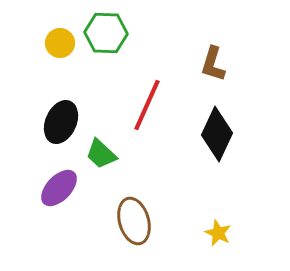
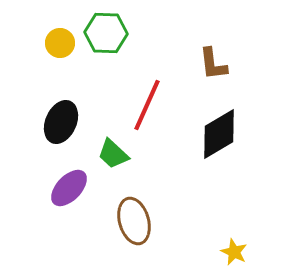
brown L-shape: rotated 24 degrees counterclockwise
black diamond: moved 2 px right; rotated 34 degrees clockwise
green trapezoid: moved 12 px right
purple ellipse: moved 10 px right
yellow star: moved 16 px right, 19 px down
